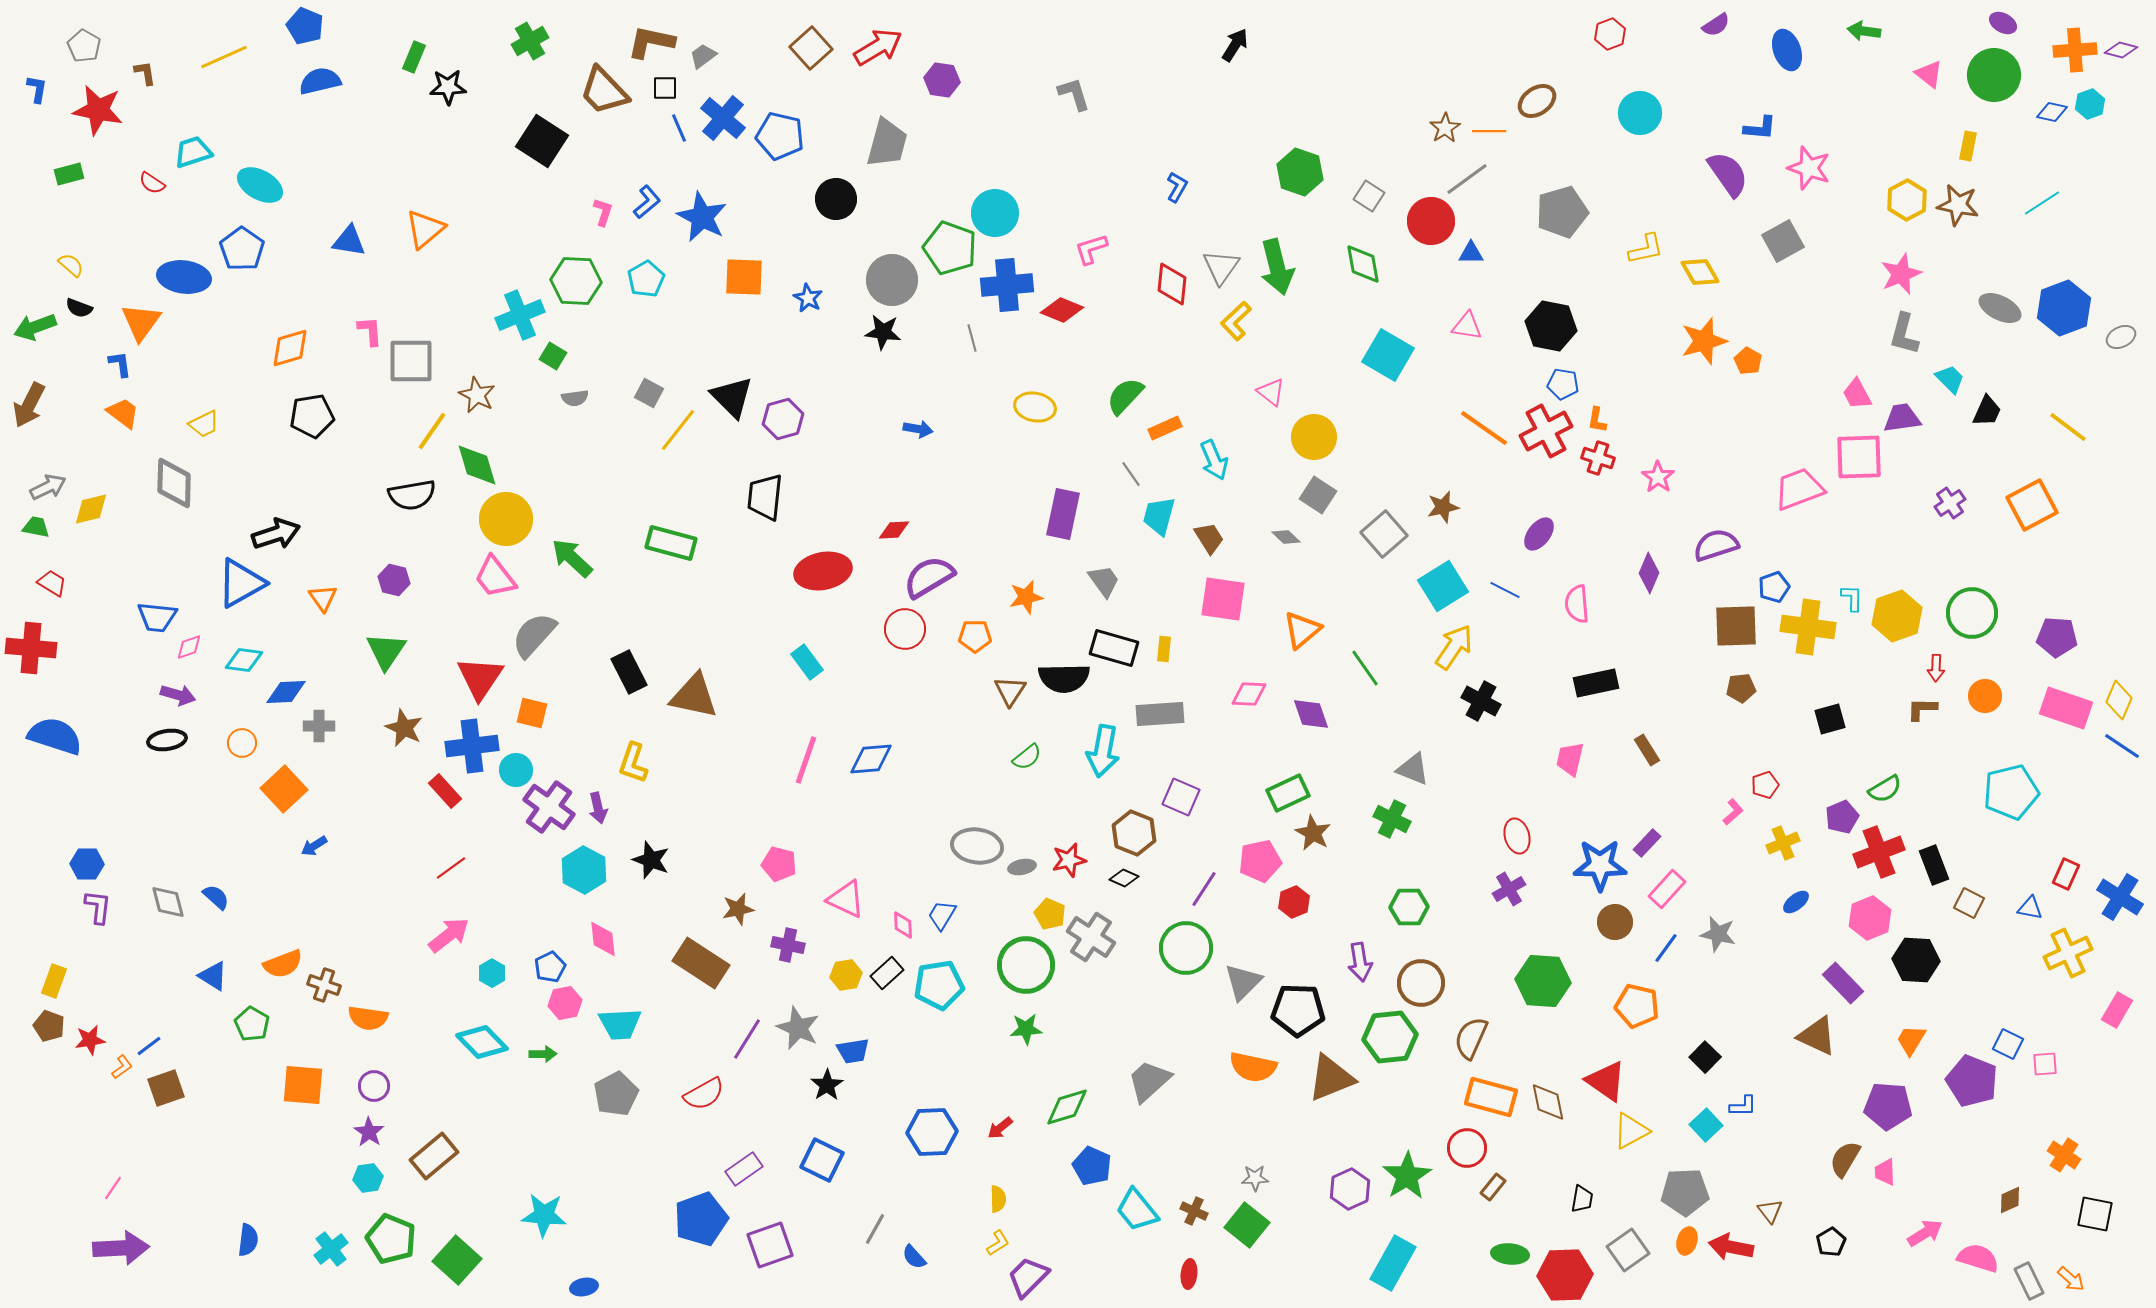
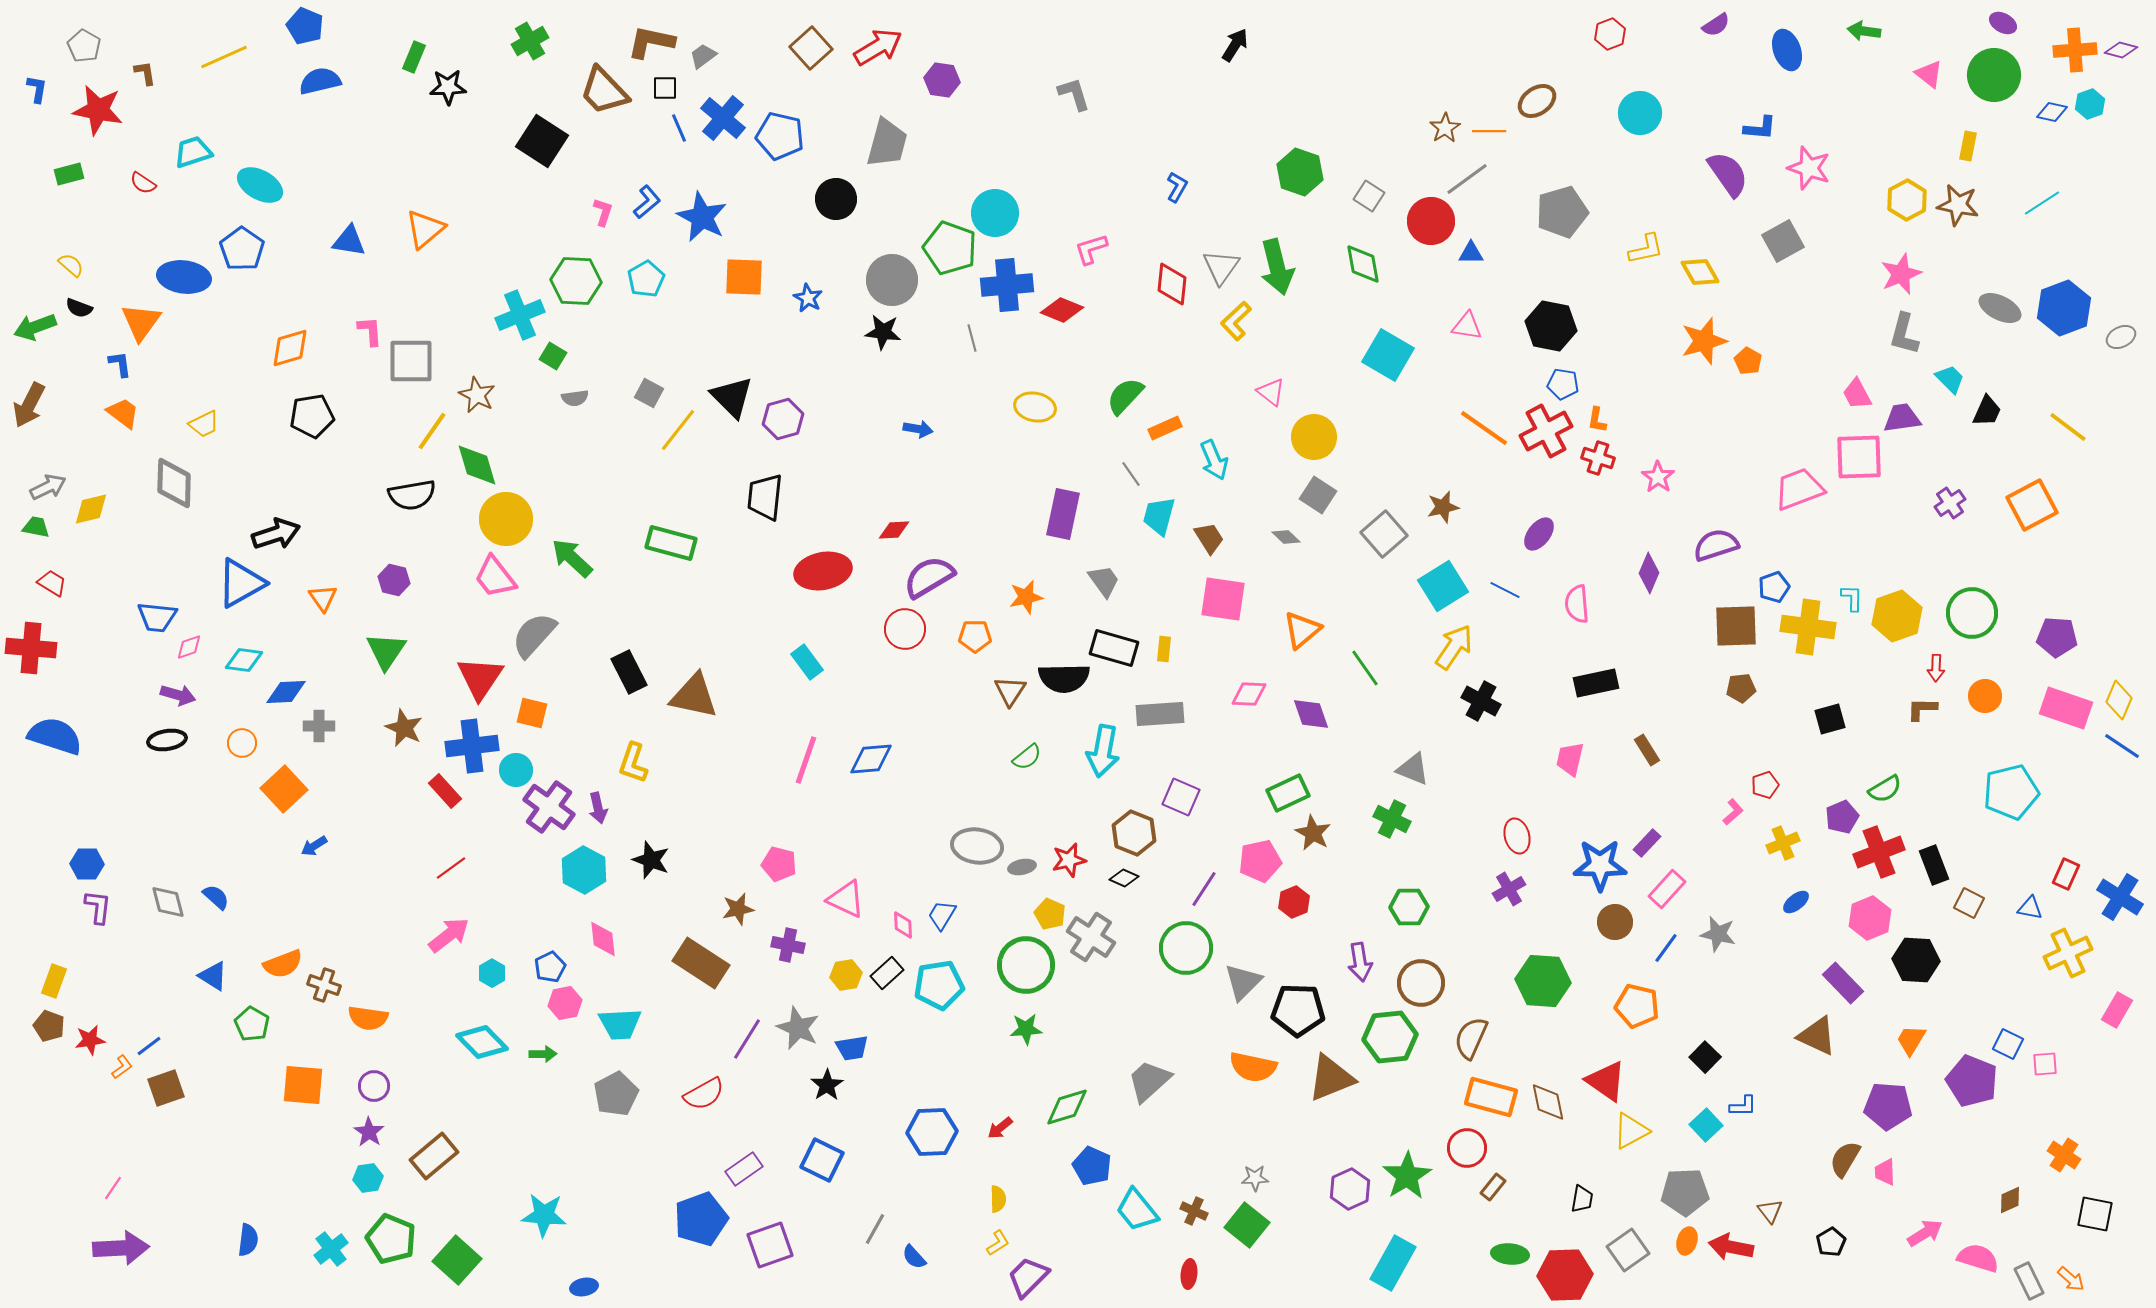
red semicircle at (152, 183): moved 9 px left
blue trapezoid at (853, 1051): moved 1 px left, 3 px up
